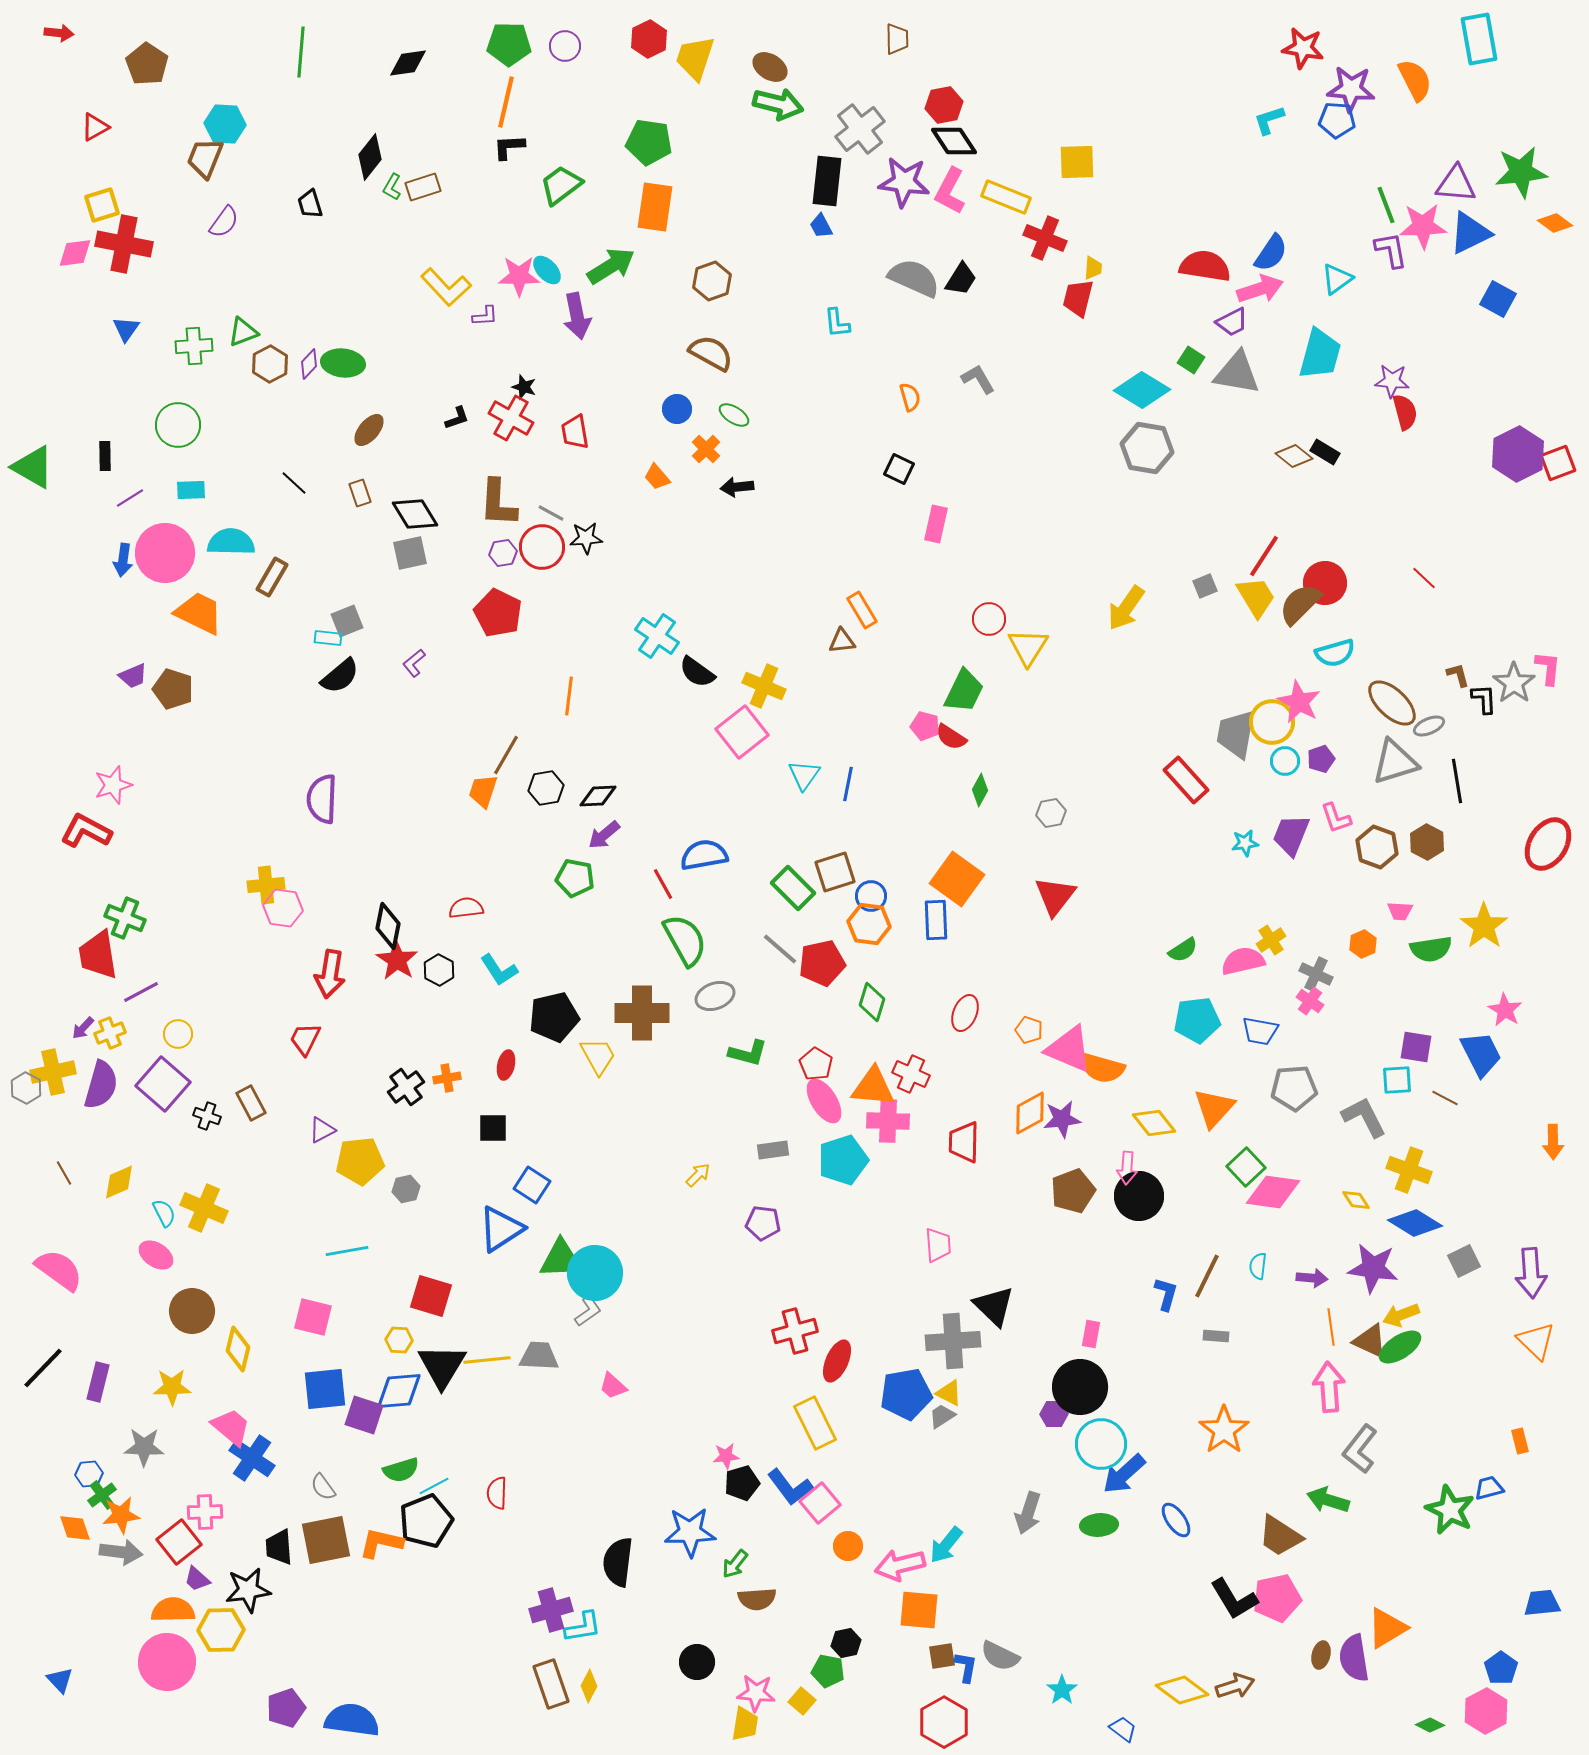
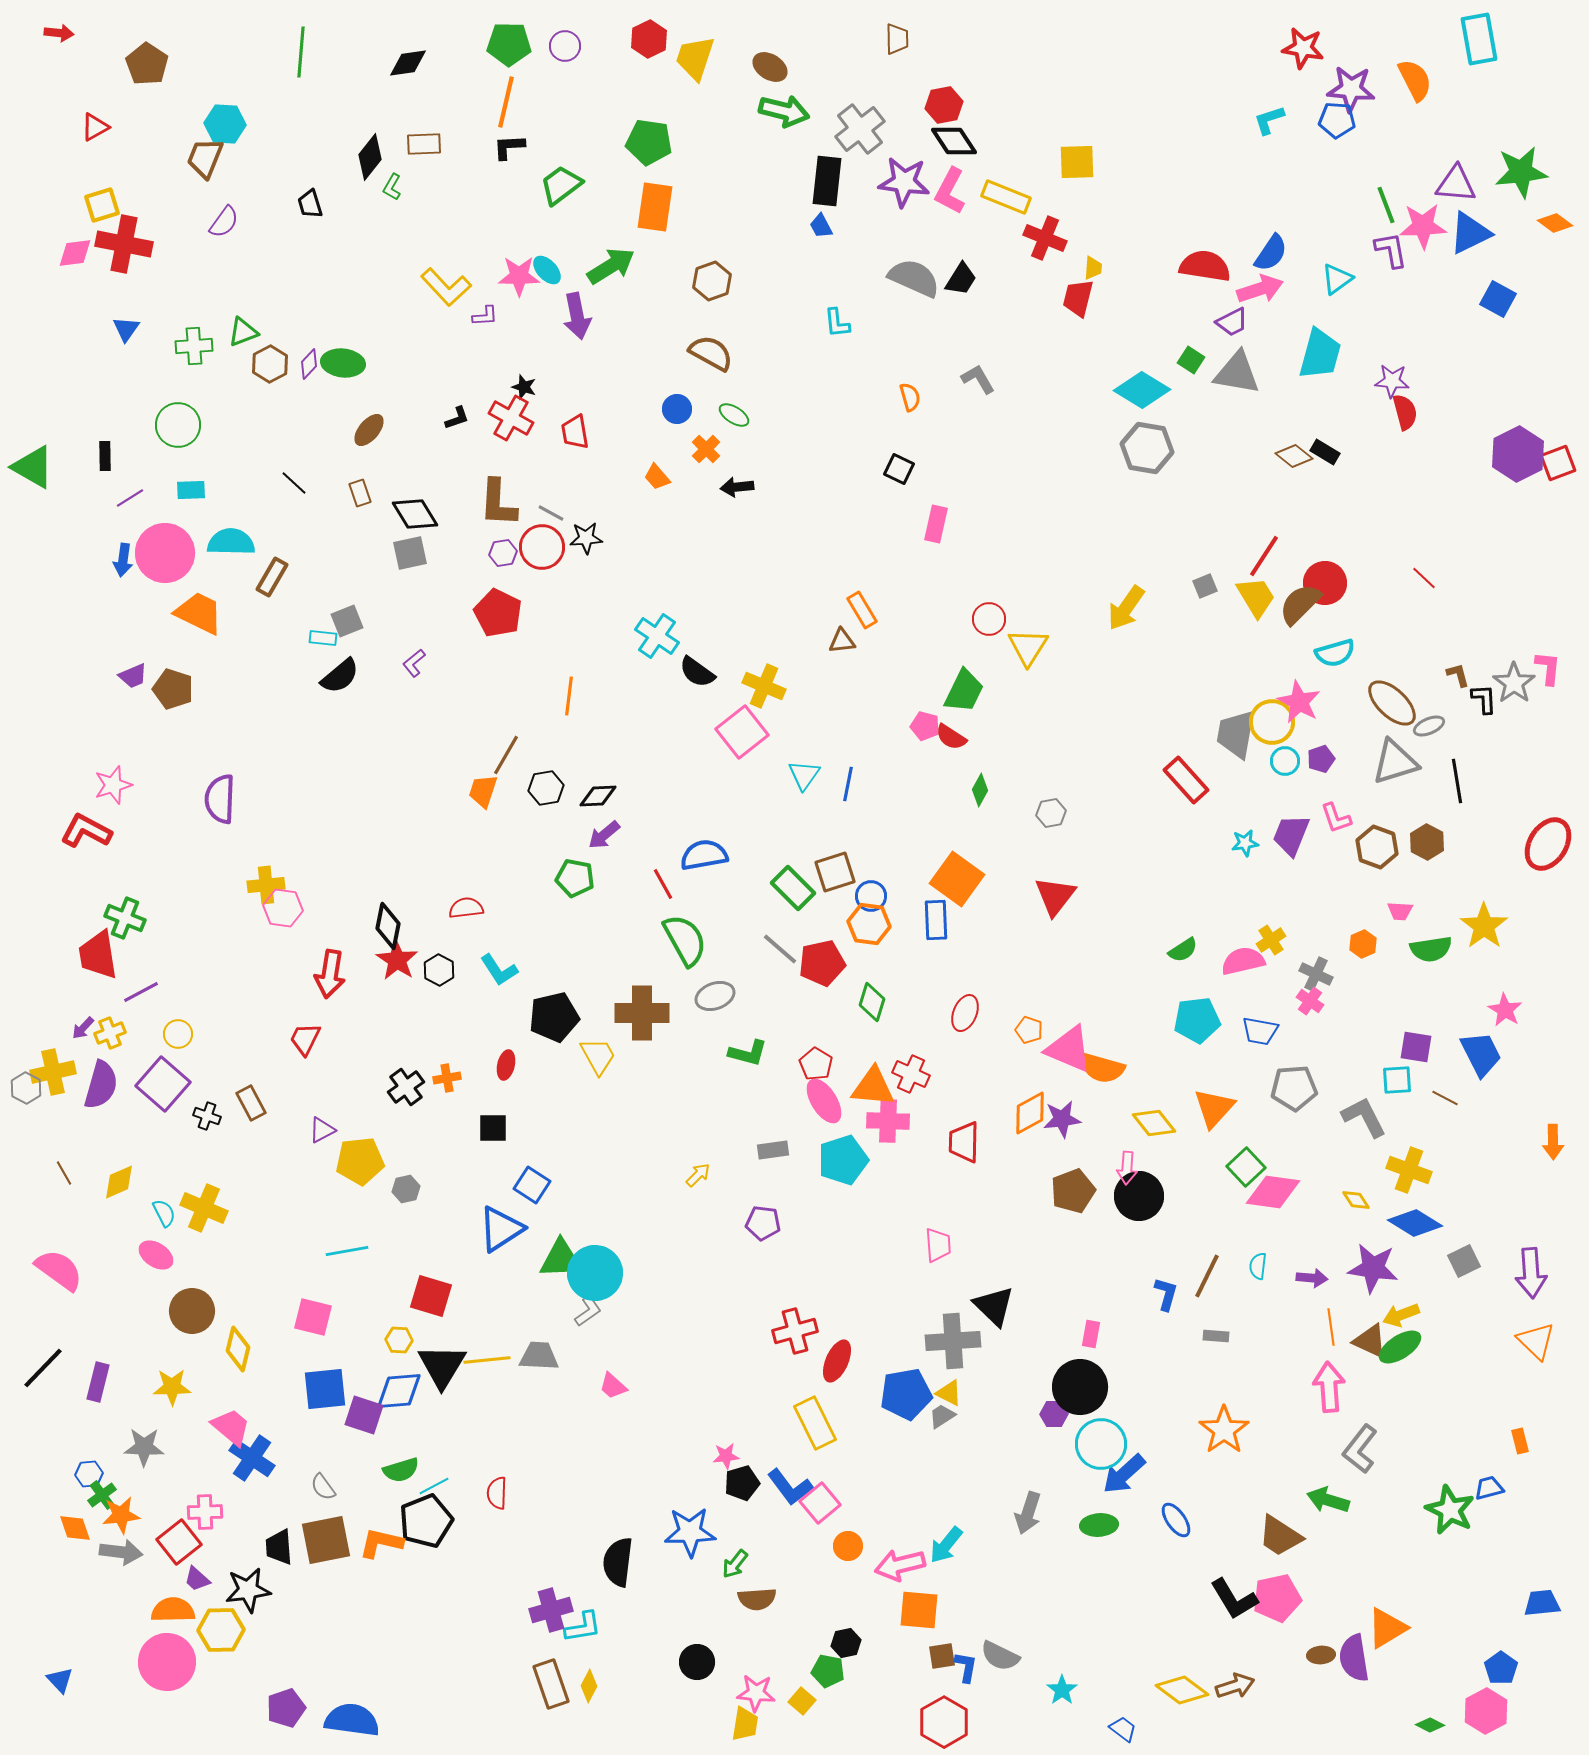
green arrow at (778, 104): moved 6 px right, 7 px down
brown rectangle at (423, 187): moved 1 px right, 43 px up; rotated 16 degrees clockwise
cyan rectangle at (328, 638): moved 5 px left
purple semicircle at (322, 799): moved 102 px left
brown ellipse at (1321, 1655): rotated 72 degrees clockwise
